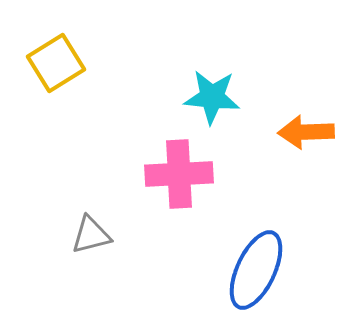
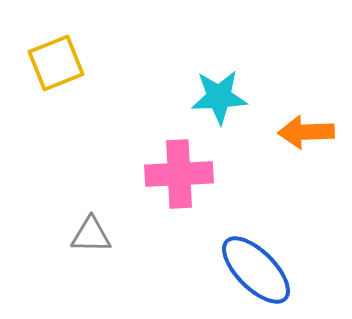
yellow square: rotated 10 degrees clockwise
cyan star: moved 7 px right; rotated 8 degrees counterclockwise
gray triangle: rotated 15 degrees clockwise
blue ellipse: rotated 70 degrees counterclockwise
